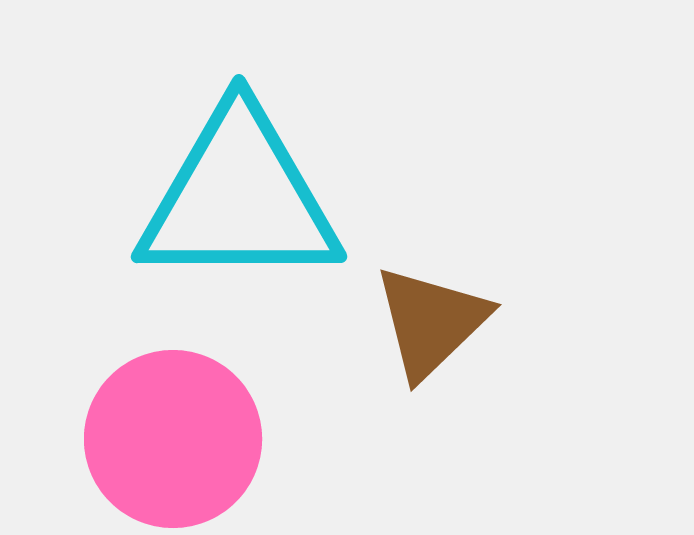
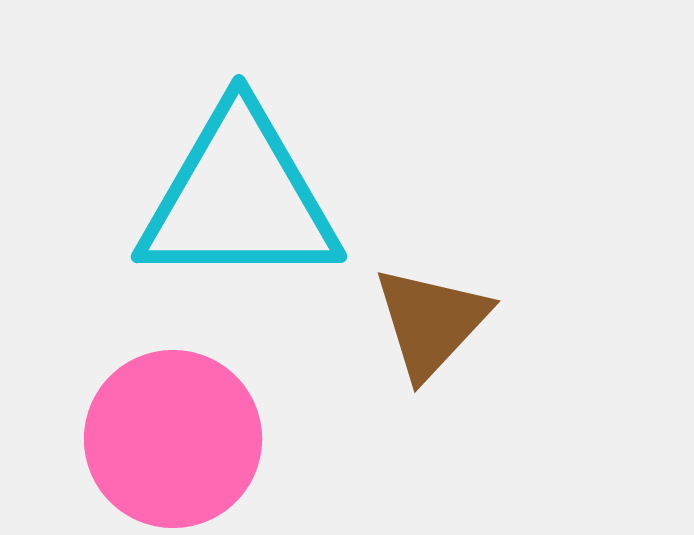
brown triangle: rotated 3 degrees counterclockwise
